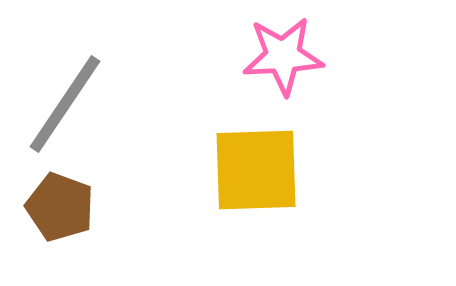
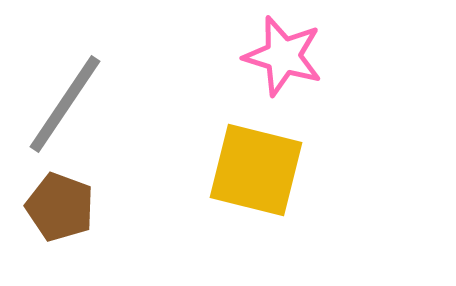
pink star: rotated 20 degrees clockwise
yellow square: rotated 16 degrees clockwise
